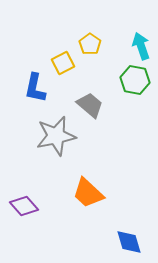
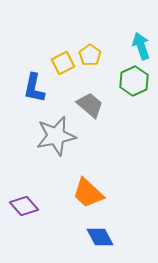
yellow pentagon: moved 11 px down
green hexagon: moved 1 px left, 1 px down; rotated 24 degrees clockwise
blue L-shape: moved 1 px left
blue diamond: moved 29 px left, 5 px up; rotated 12 degrees counterclockwise
